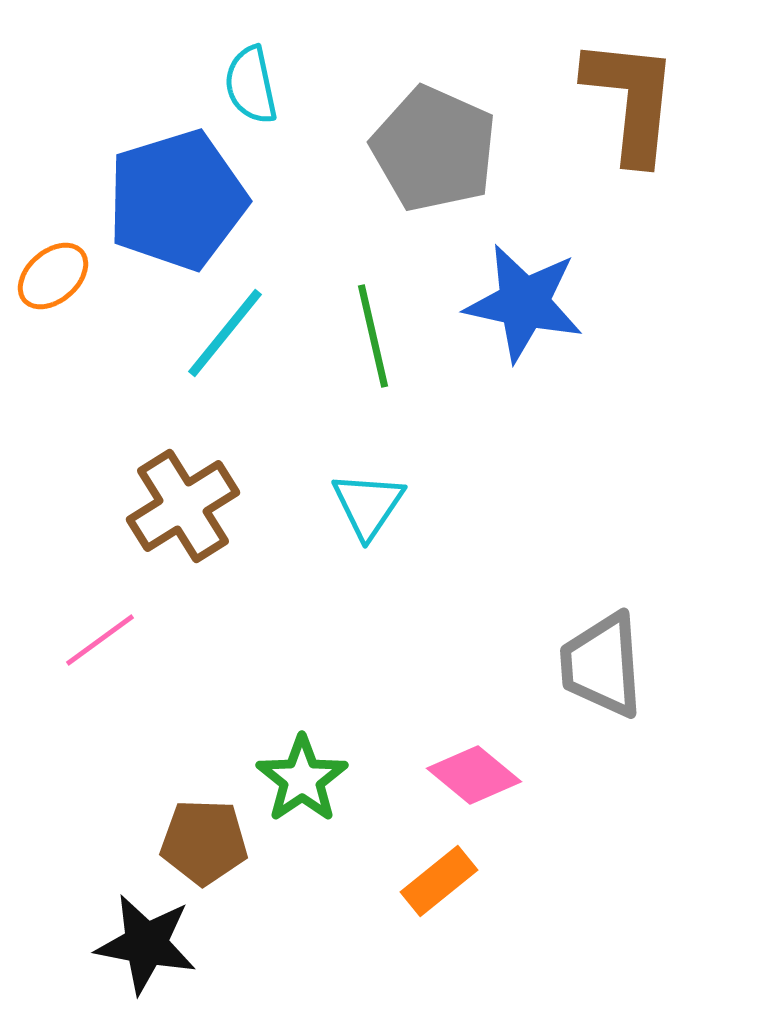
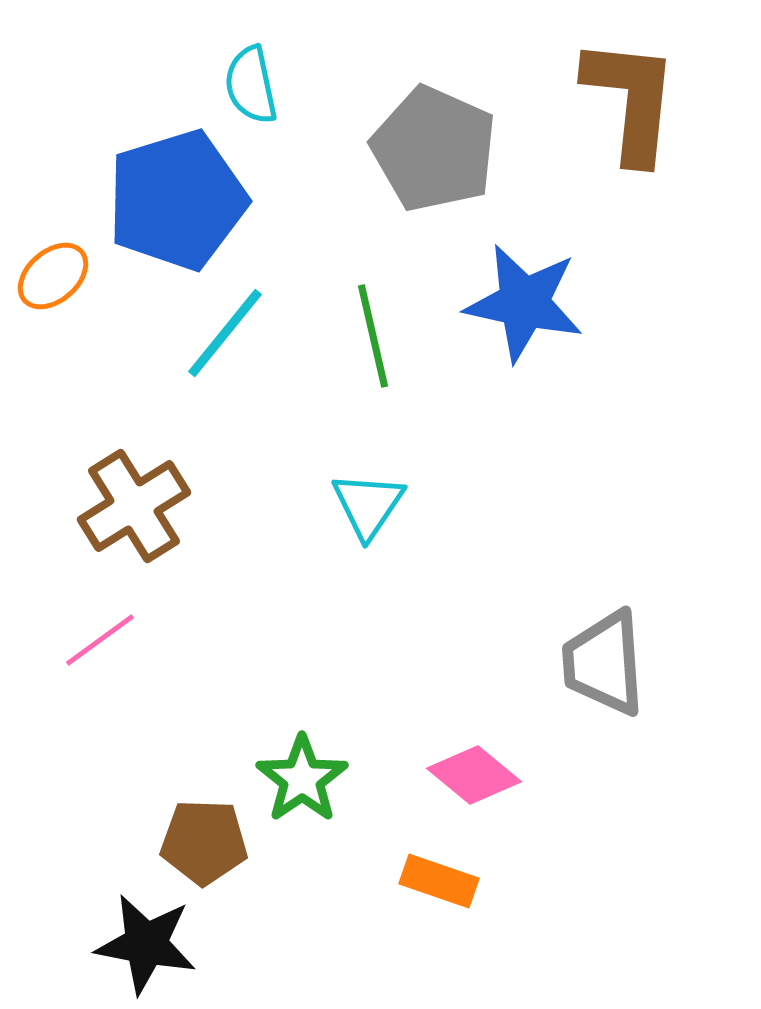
brown cross: moved 49 px left
gray trapezoid: moved 2 px right, 2 px up
orange rectangle: rotated 58 degrees clockwise
